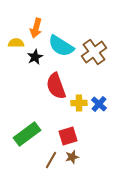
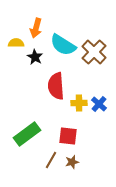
cyan semicircle: moved 2 px right, 1 px up
brown cross: rotated 10 degrees counterclockwise
black star: rotated 14 degrees counterclockwise
red semicircle: rotated 16 degrees clockwise
red square: rotated 24 degrees clockwise
brown star: moved 5 px down
